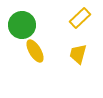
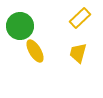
green circle: moved 2 px left, 1 px down
yellow trapezoid: moved 1 px up
